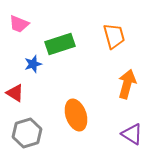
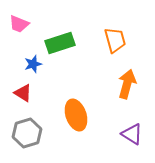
orange trapezoid: moved 1 px right, 4 px down
green rectangle: moved 1 px up
red triangle: moved 8 px right
